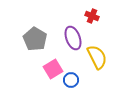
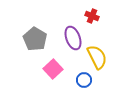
pink square: rotated 12 degrees counterclockwise
blue circle: moved 13 px right
